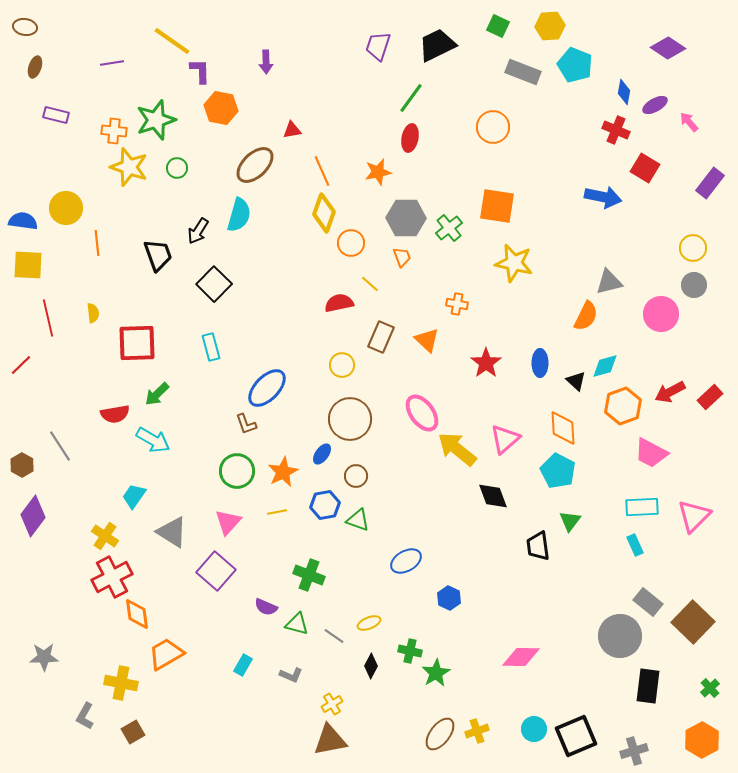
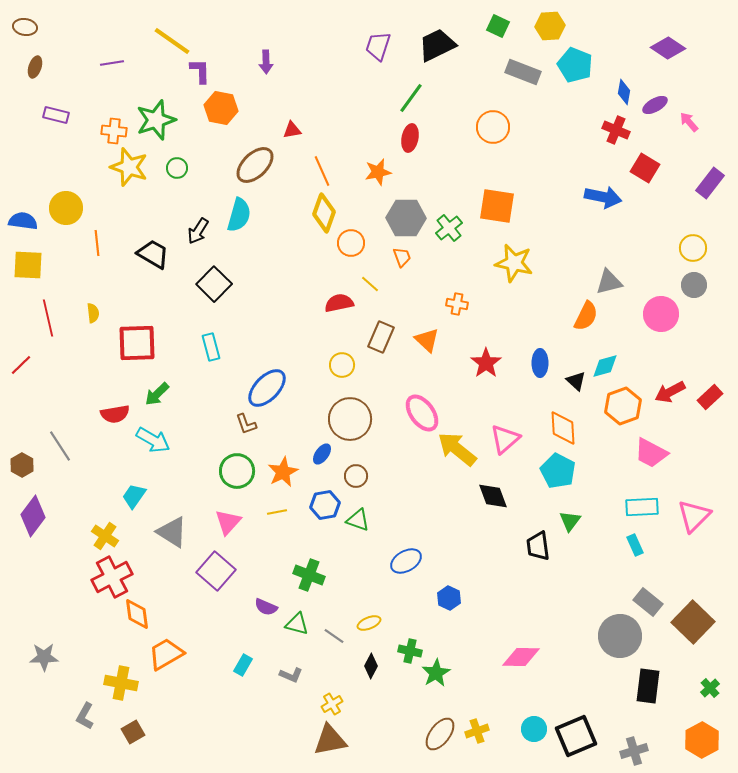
black trapezoid at (158, 255): moved 5 px left, 1 px up; rotated 40 degrees counterclockwise
